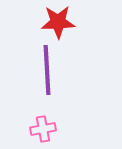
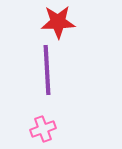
pink cross: rotated 10 degrees counterclockwise
